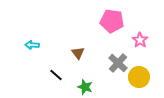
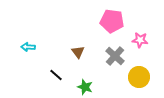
pink star: rotated 28 degrees counterclockwise
cyan arrow: moved 4 px left, 2 px down
brown triangle: moved 1 px up
gray cross: moved 3 px left, 7 px up
